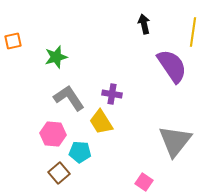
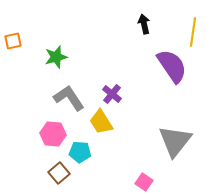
purple cross: rotated 30 degrees clockwise
